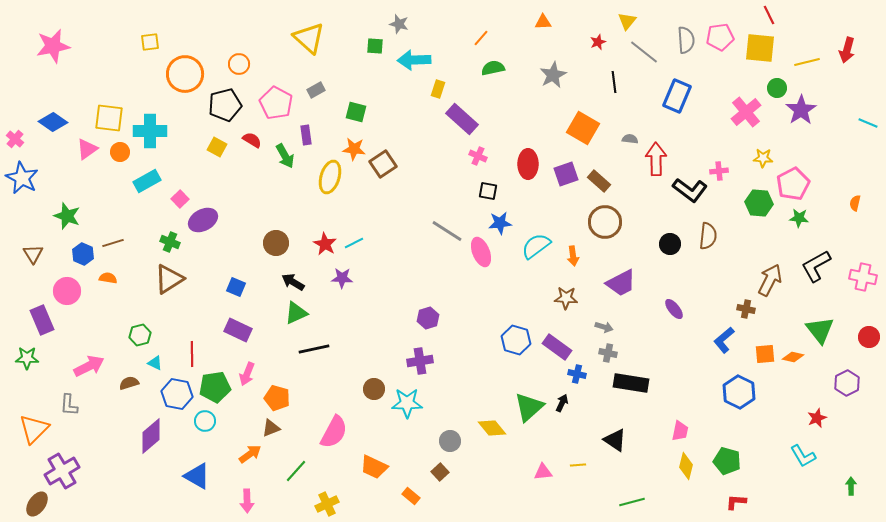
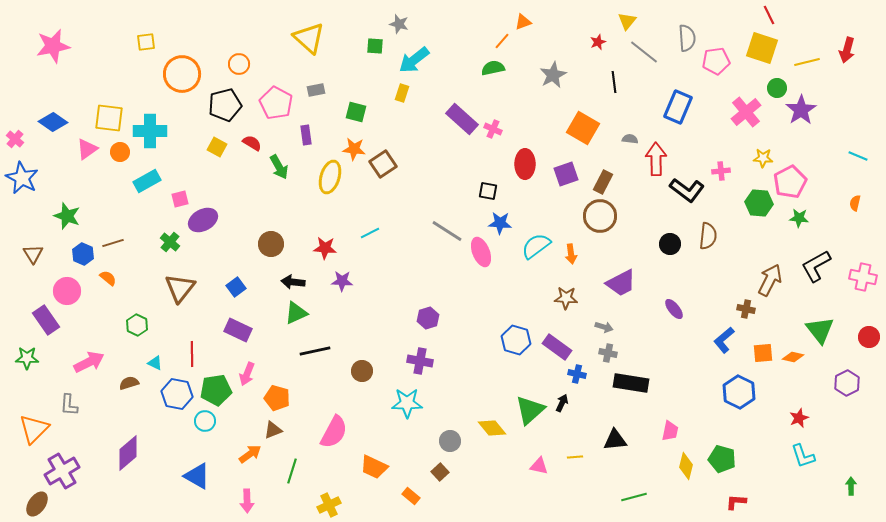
orange triangle at (543, 22): moved 20 px left; rotated 18 degrees counterclockwise
pink pentagon at (720, 37): moved 4 px left, 24 px down
orange line at (481, 38): moved 21 px right, 3 px down
gray semicircle at (686, 40): moved 1 px right, 2 px up
yellow square at (150, 42): moved 4 px left
yellow square at (760, 48): moved 2 px right; rotated 12 degrees clockwise
cyan arrow at (414, 60): rotated 36 degrees counterclockwise
orange circle at (185, 74): moved 3 px left
yellow rectangle at (438, 89): moved 36 px left, 4 px down
gray rectangle at (316, 90): rotated 18 degrees clockwise
blue rectangle at (677, 96): moved 1 px right, 11 px down
cyan line at (868, 123): moved 10 px left, 33 px down
red semicircle at (252, 140): moved 3 px down
green arrow at (285, 156): moved 6 px left, 11 px down
pink cross at (478, 156): moved 15 px right, 27 px up
red ellipse at (528, 164): moved 3 px left
pink cross at (719, 171): moved 2 px right
brown rectangle at (599, 181): moved 4 px right, 1 px down; rotated 75 degrees clockwise
pink pentagon at (793, 184): moved 3 px left, 2 px up
black L-shape at (690, 190): moved 3 px left
pink square at (180, 199): rotated 30 degrees clockwise
brown circle at (605, 222): moved 5 px left, 6 px up
blue star at (500, 223): rotated 10 degrees clockwise
green cross at (170, 242): rotated 18 degrees clockwise
brown circle at (276, 243): moved 5 px left, 1 px down
cyan line at (354, 243): moved 16 px right, 10 px up
red star at (325, 244): moved 4 px down; rotated 25 degrees counterclockwise
orange arrow at (573, 256): moved 2 px left, 2 px up
orange semicircle at (108, 278): rotated 30 degrees clockwise
purple star at (342, 278): moved 3 px down
brown triangle at (169, 279): moved 11 px right, 9 px down; rotated 20 degrees counterclockwise
black arrow at (293, 282): rotated 25 degrees counterclockwise
blue square at (236, 287): rotated 30 degrees clockwise
purple rectangle at (42, 320): moved 4 px right; rotated 12 degrees counterclockwise
green hexagon at (140, 335): moved 3 px left, 10 px up; rotated 20 degrees counterclockwise
black line at (314, 349): moved 1 px right, 2 px down
orange square at (765, 354): moved 2 px left, 1 px up
purple cross at (420, 361): rotated 20 degrees clockwise
pink arrow at (89, 366): moved 4 px up
green pentagon at (215, 387): moved 1 px right, 3 px down
brown circle at (374, 389): moved 12 px left, 18 px up
green triangle at (529, 407): moved 1 px right, 3 px down
red star at (817, 418): moved 18 px left
brown triangle at (271, 428): moved 2 px right, 2 px down
pink trapezoid at (680, 431): moved 10 px left
purple diamond at (151, 436): moved 23 px left, 17 px down
black triangle at (615, 440): rotated 40 degrees counterclockwise
cyan L-shape at (803, 456): rotated 12 degrees clockwise
green pentagon at (727, 461): moved 5 px left, 2 px up
yellow line at (578, 465): moved 3 px left, 8 px up
green line at (296, 471): moved 4 px left; rotated 25 degrees counterclockwise
pink triangle at (543, 472): moved 4 px left, 6 px up; rotated 18 degrees clockwise
green line at (632, 502): moved 2 px right, 5 px up
yellow cross at (327, 504): moved 2 px right, 1 px down
